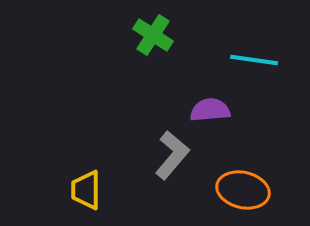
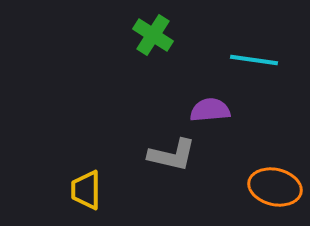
gray L-shape: rotated 63 degrees clockwise
orange ellipse: moved 32 px right, 3 px up
